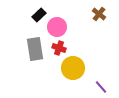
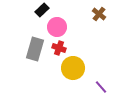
black rectangle: moved 3 px right, 5 px up
gray rectangle: rotated 25 degrees clockwise
